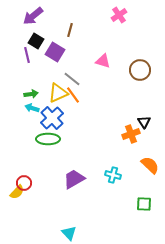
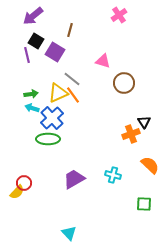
brown circle: moved 16 px left, 13 px down
